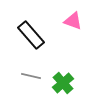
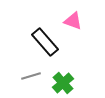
black rectangle: moved 14 px right, 7 px down
gray line: rotated 30 degrees counterclockwise
